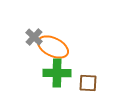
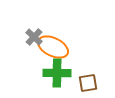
brown square: rotated 12 degrees counterclockwise
